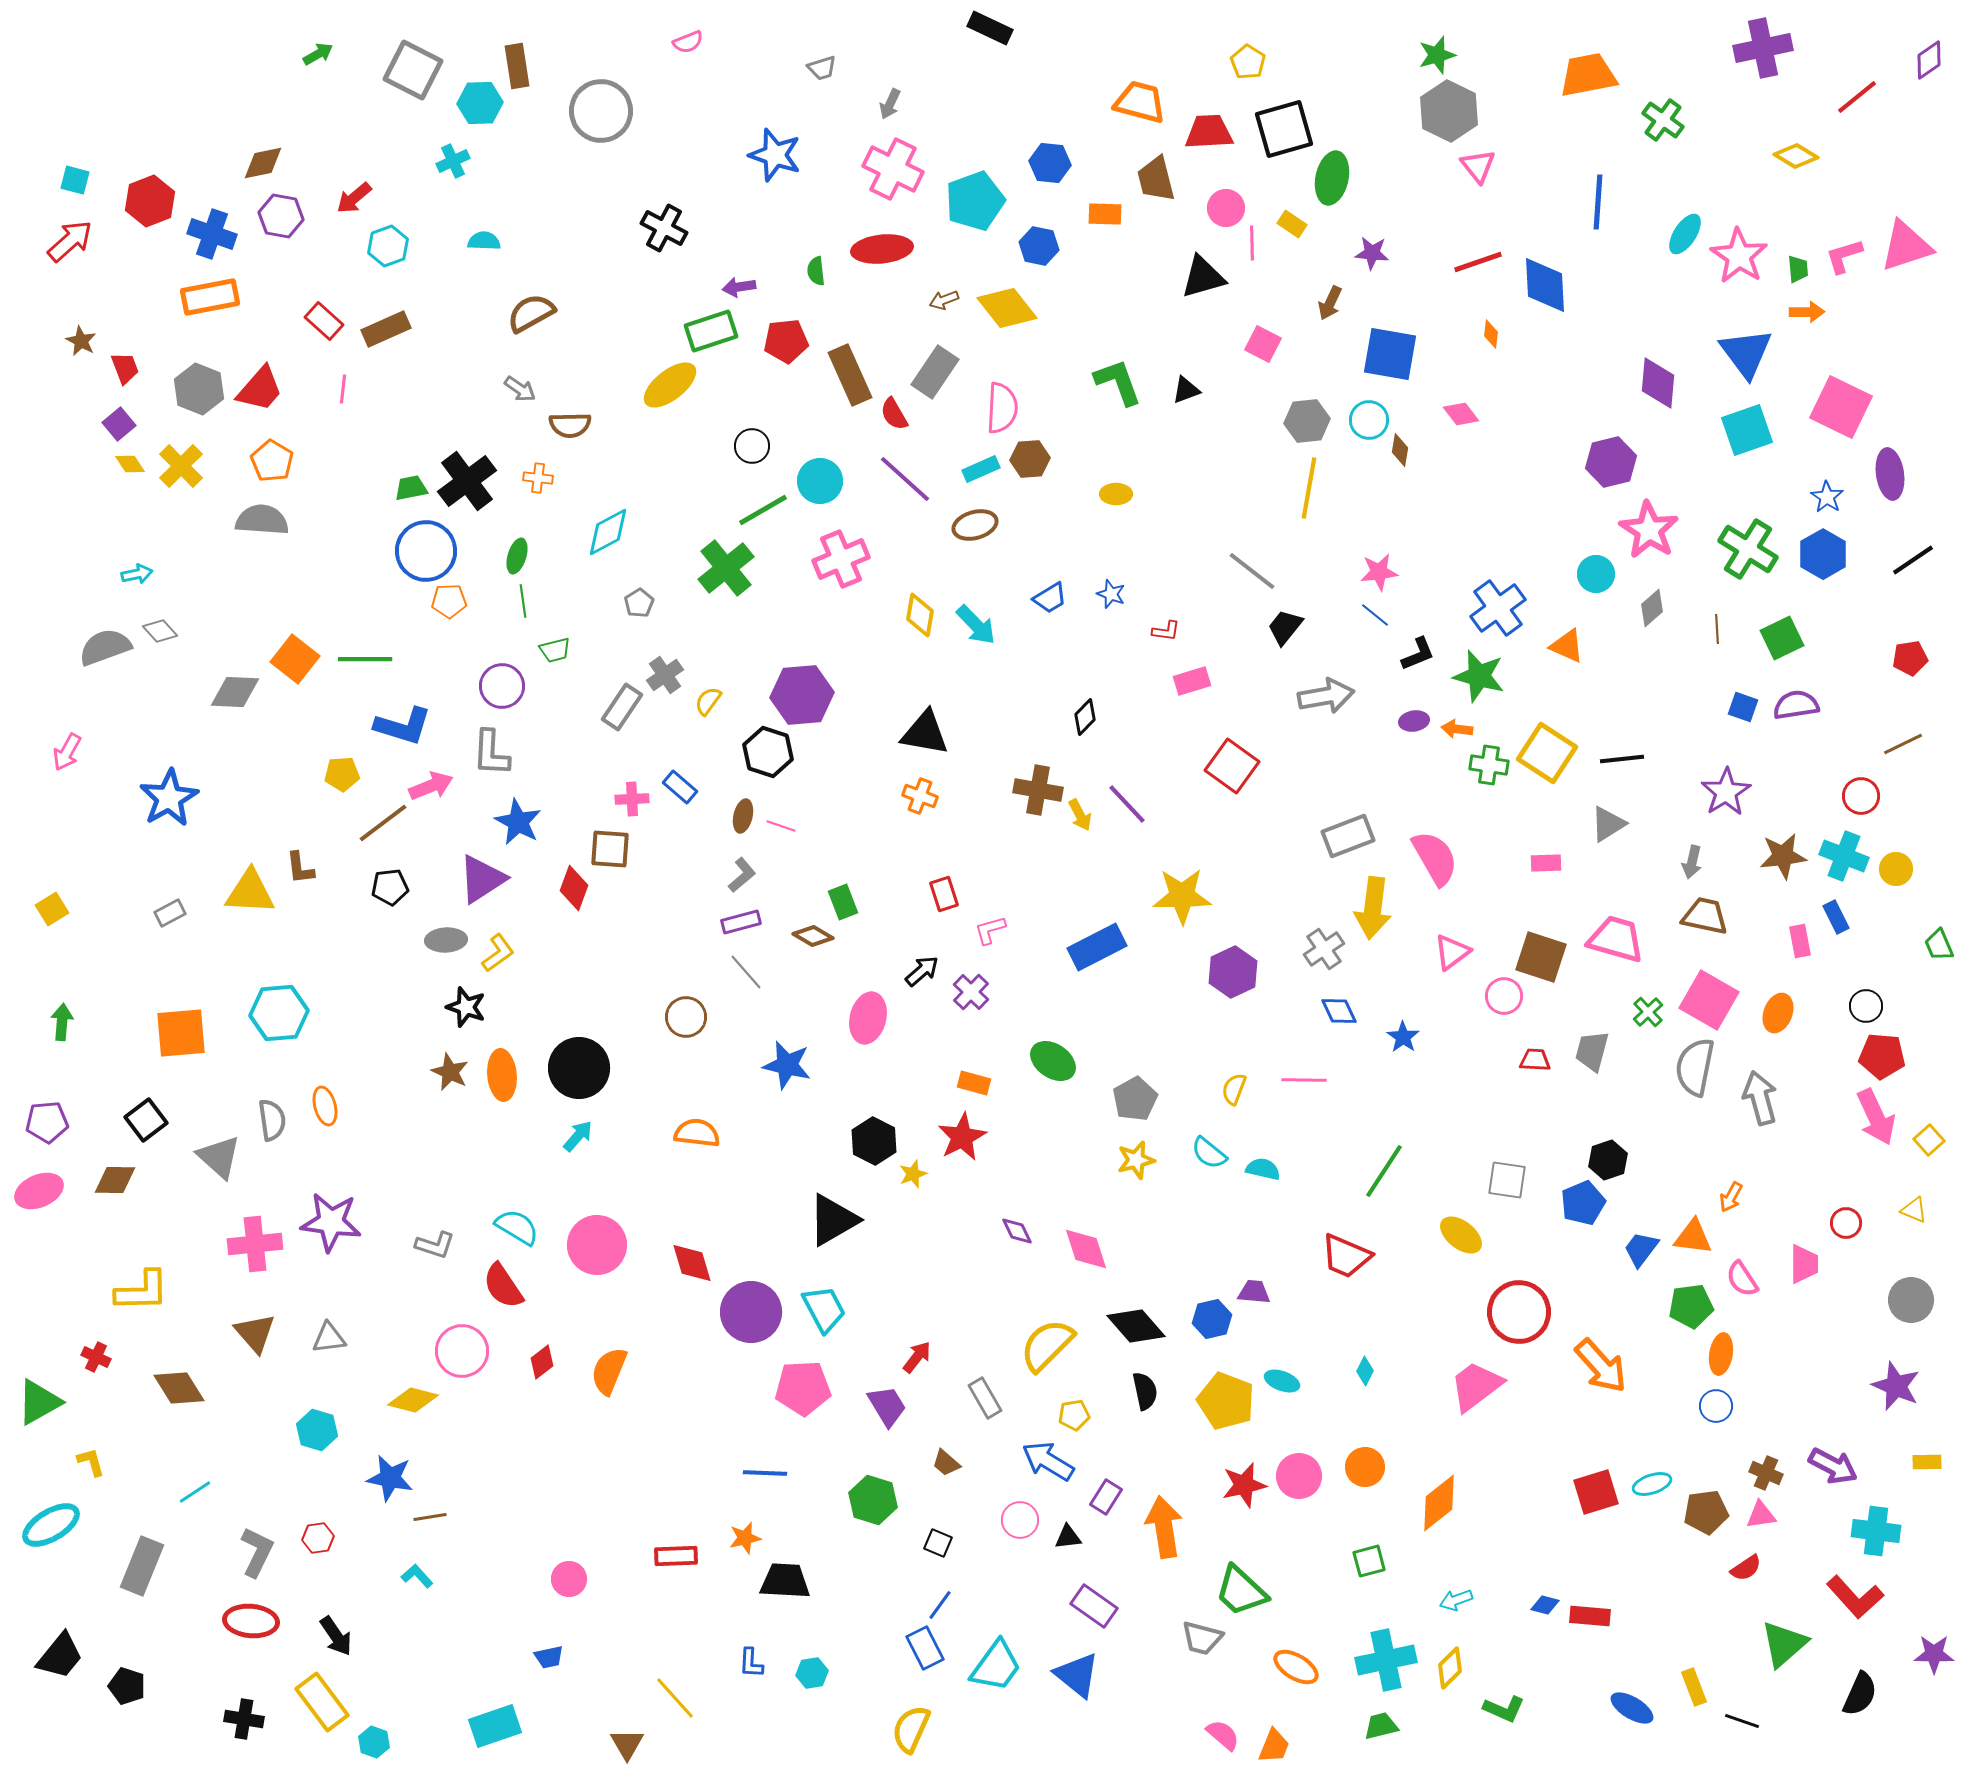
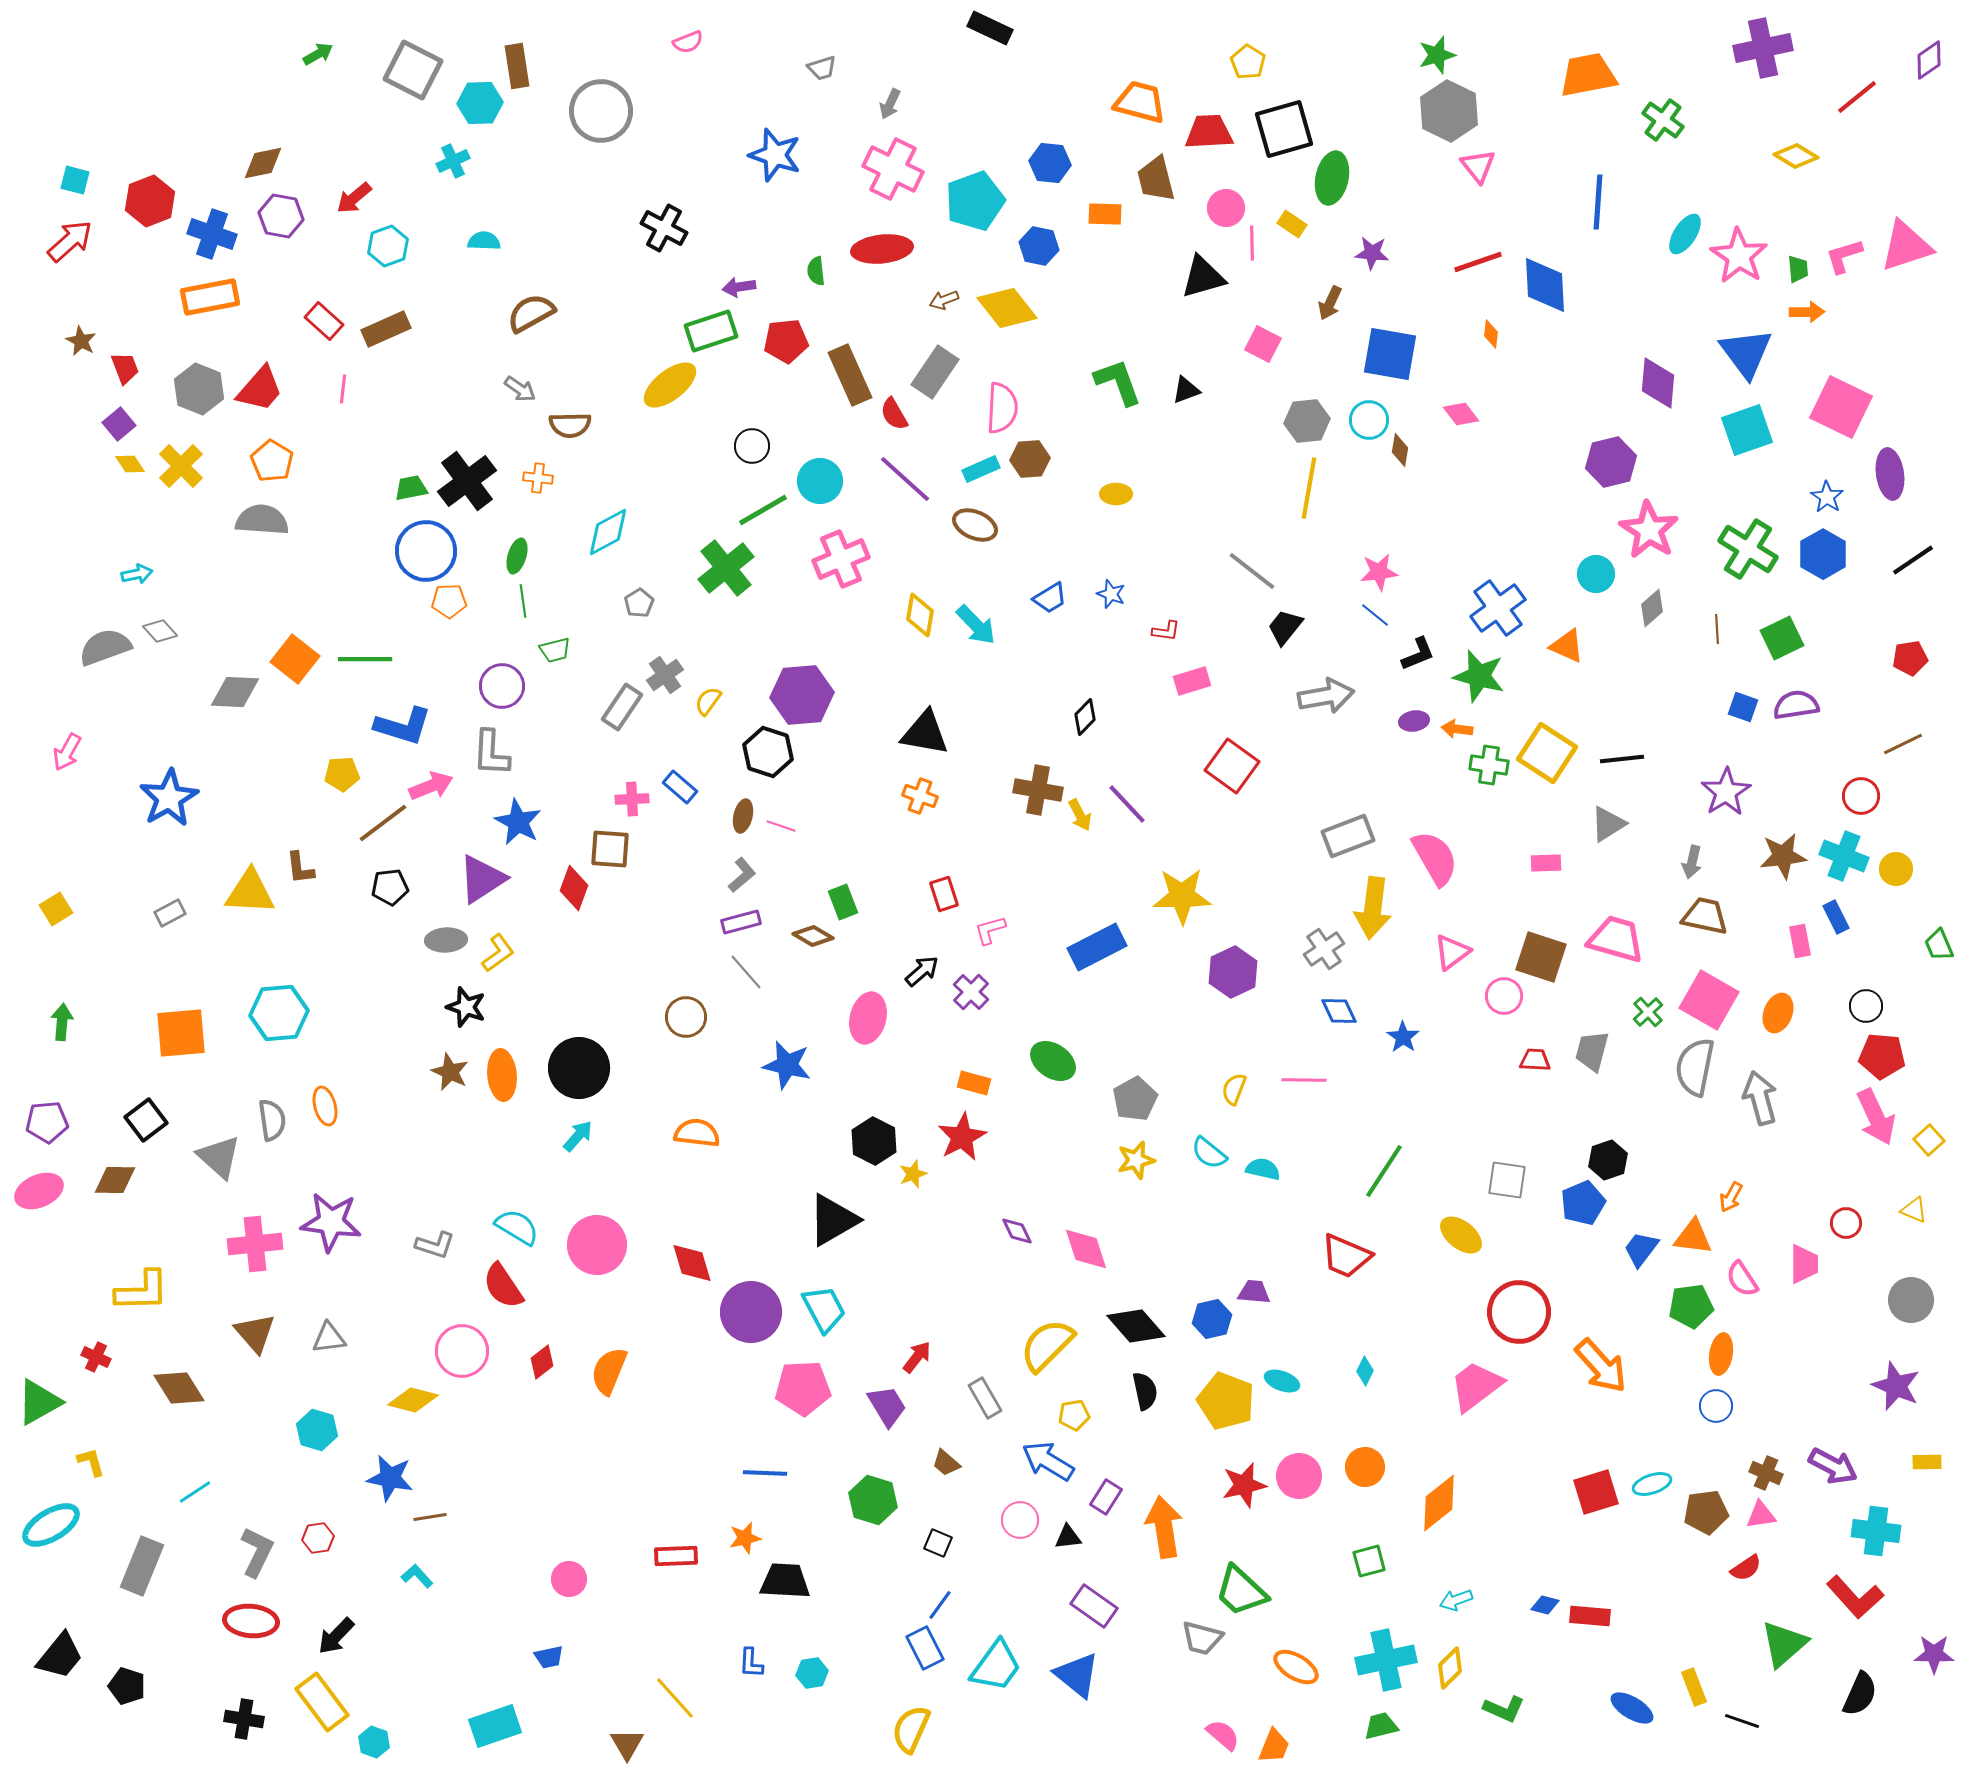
brown ellipse at (975, 525): rotated 39 degrees clockwise
yellow square at (52, 909): moved 4 px right
black arrow at (336, 1636): rotated 78 degrees clockwise
